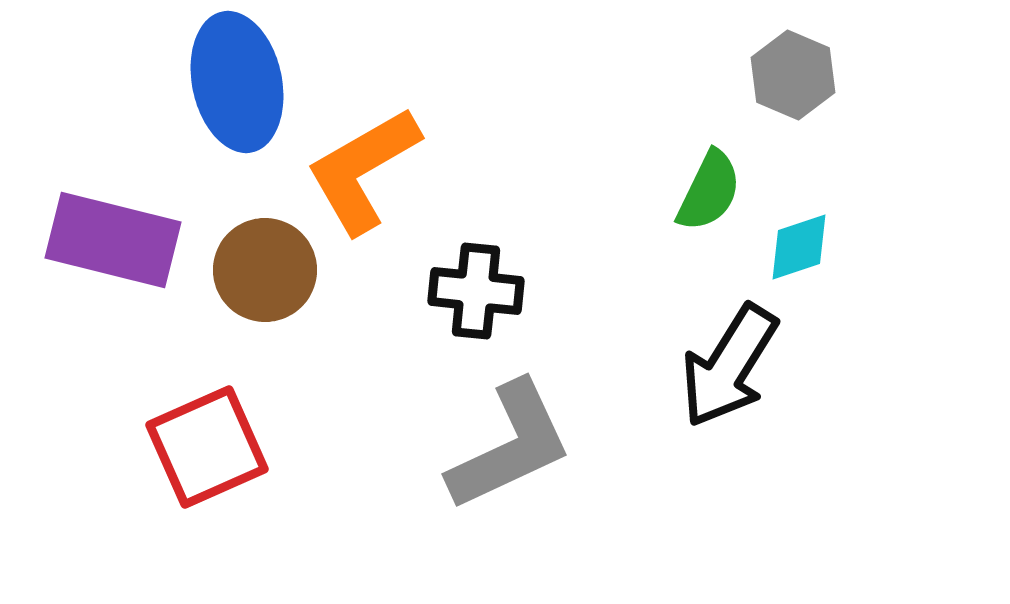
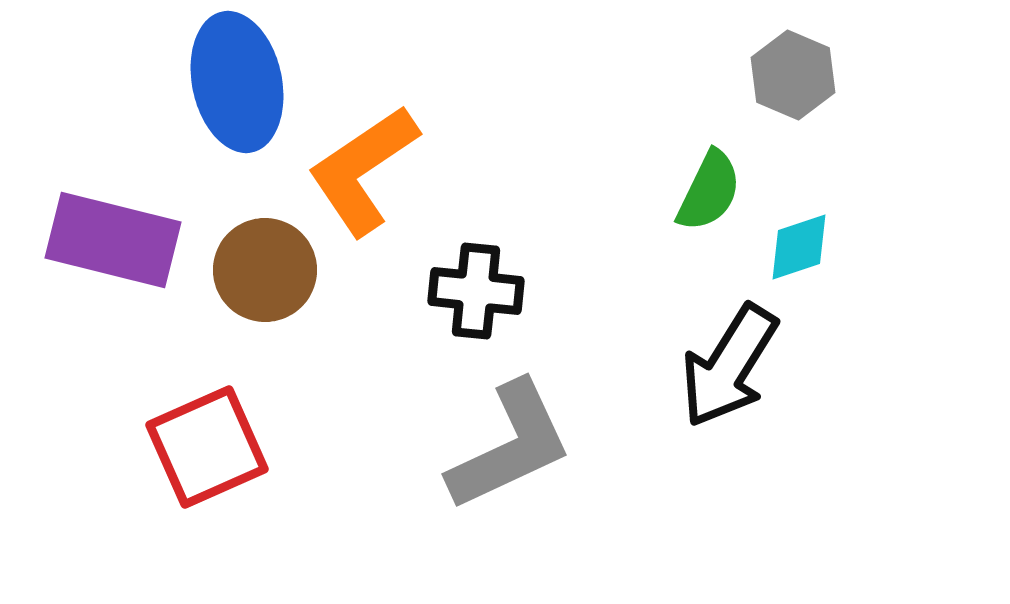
orange L-shape: rotated 4 degrees counterclockwise
